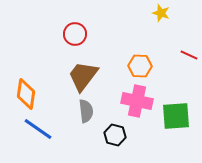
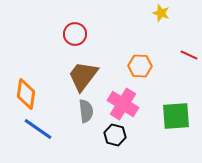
pink cross: moved 14 px left, 3 px down; rotated 20 degrees clockwise
